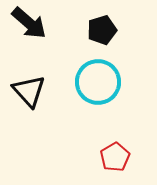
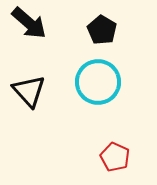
black pentagon: rotated 24 degrees counterclockwise
red pentagon: rotated 16 degrees counterclockwise
